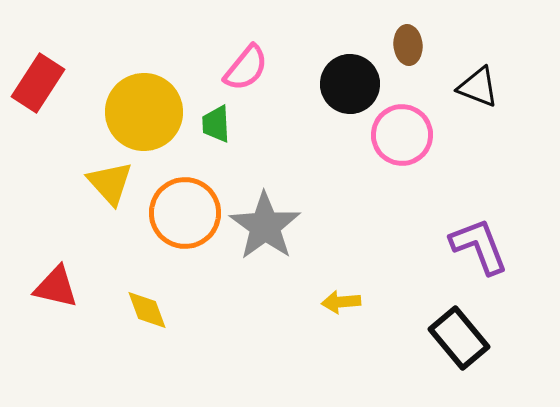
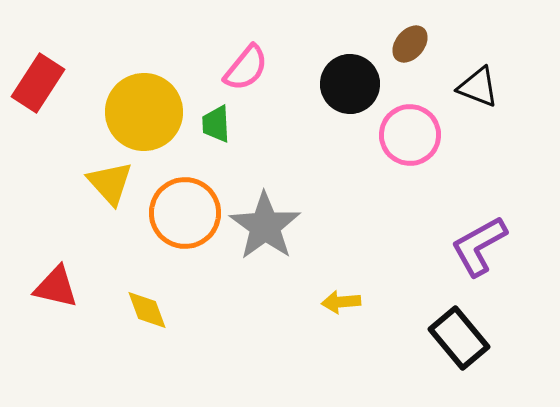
brown ellipse: moved 2 px right, 1 px up; rotated 45 degrees clockwise
pink circle: moved 8 px right
purple L-shape: rotated 98 degrees counterclockwise
